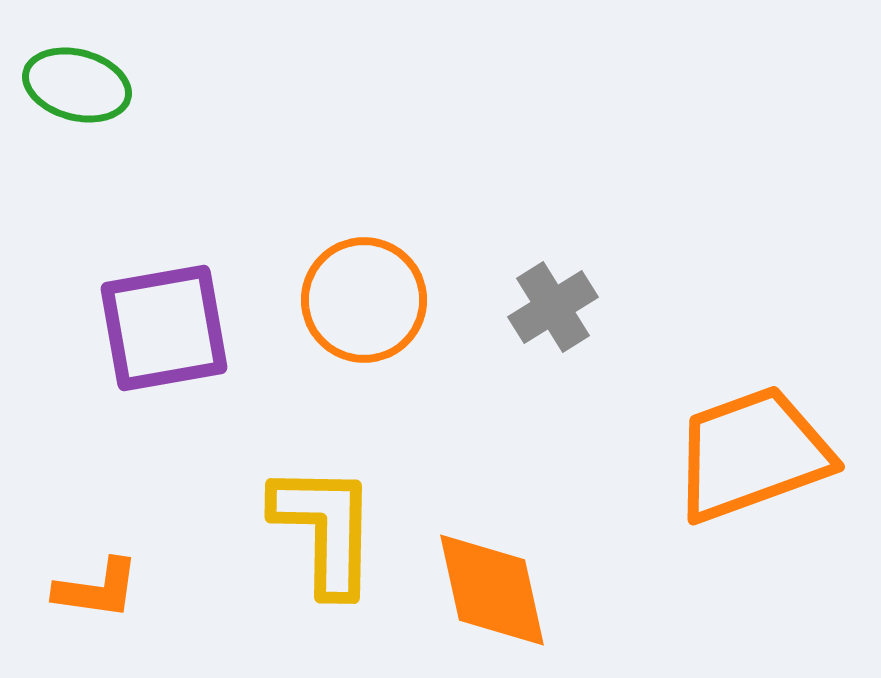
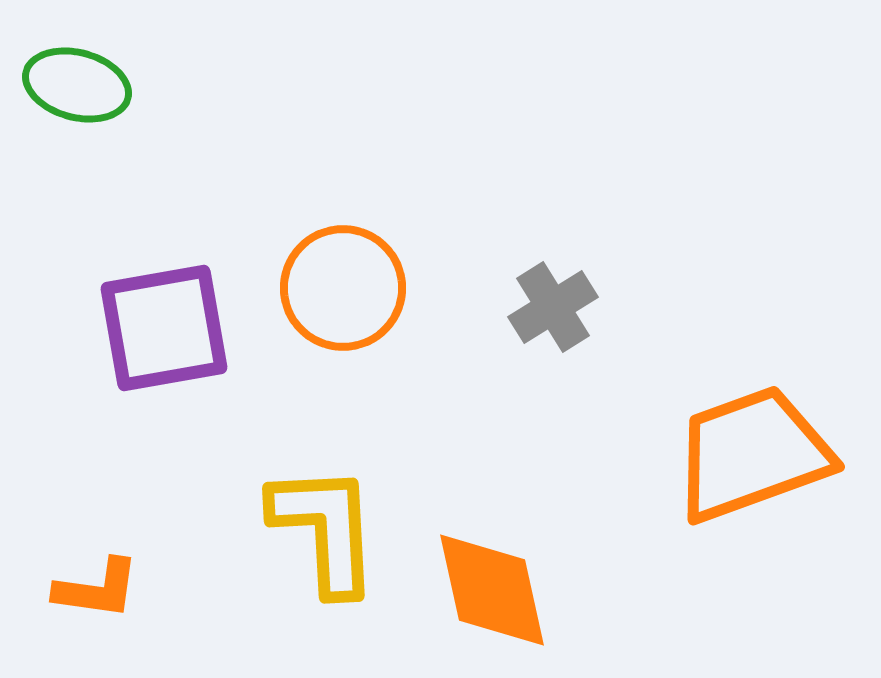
orange circle: moved 21 px left, 12 px up
yellow L-shape: rotated 4 degrees counterclockwise
